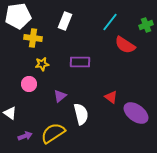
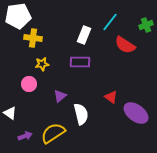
white rectangle: moved 19 px right, 14 px down
